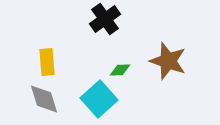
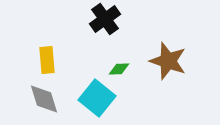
yellow rectangle: moved 2 px up
green diamond: moved 1 px left, 1 px up
cyan square: moved 2 px left, 1 px up; rotated 9 degrees counterclockwise
